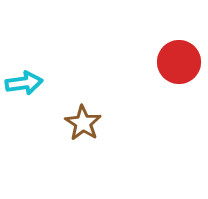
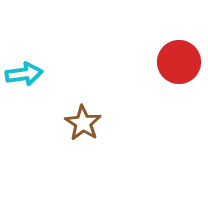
cyan arrow: moved 9 px up
